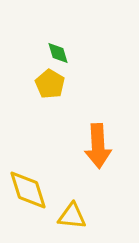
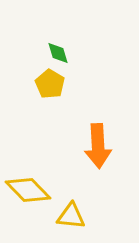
yellow diamond: rotated 27 degrees counterclockwise
yellow triangle: moved 1 px left
